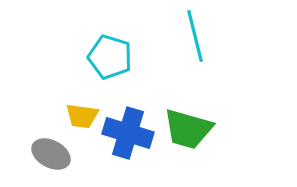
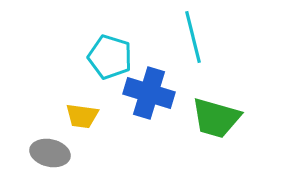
cyan line: moved 2 px left, 1 px down
green trapezoid: moved 28 px right, 11 px up
blue cross: moved 21 px right, 40 px up
gray ellipse: moved 1 px left, 1 px up; rotated 15 degrees counterclockwise
